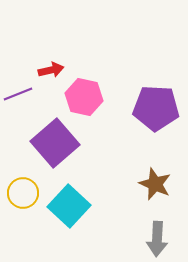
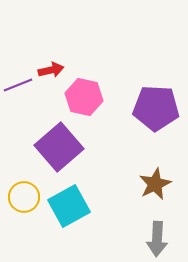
purple line: moved 9 px up
purple square: moved 4 px right, 4 px down
brown star: rotated 24 degrees clockwise
yellow circle: moved 1 px right, 4 px down
cyan square: rotated 18 degrees clockwise
